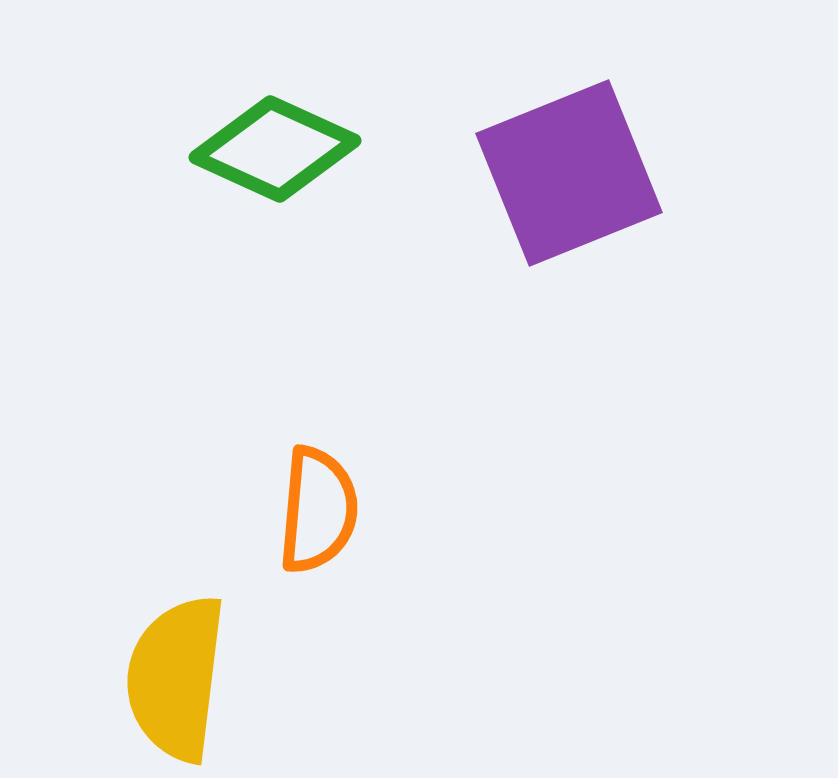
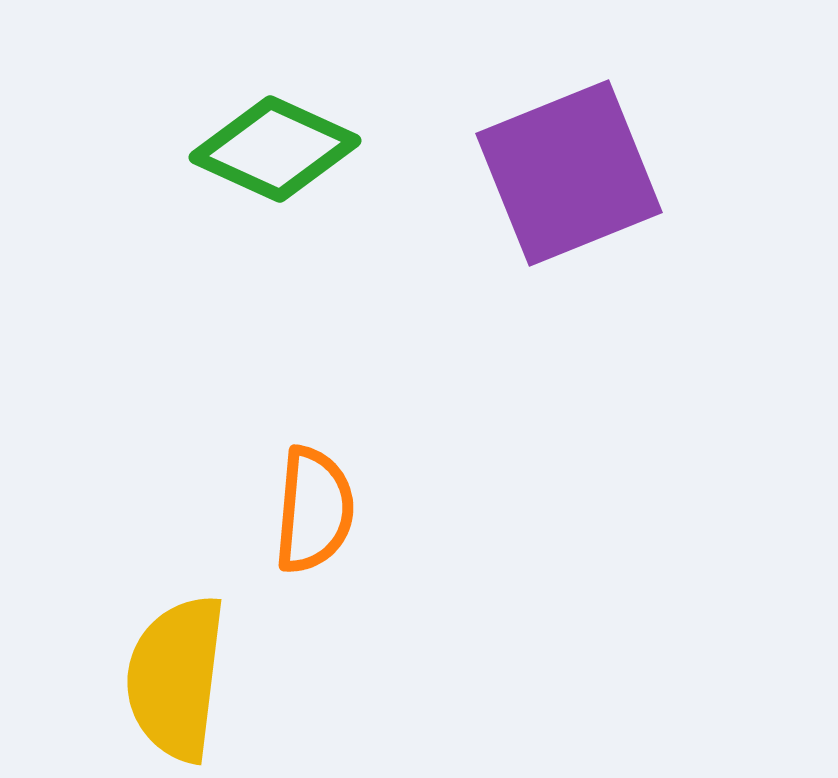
orange semicircle: moved 4 px left
